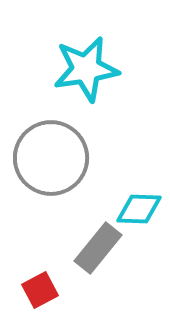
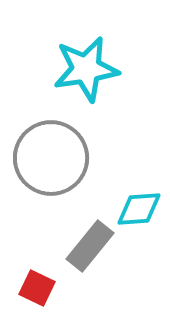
cyan diamond: rotated 6 degrees counterclockwise
gray rectangle: moved 8 px left, 2 px up
red square: moved 3 px left, 2 px up; rotated 36 degrees counterclockwise
